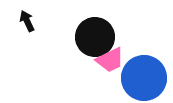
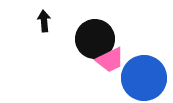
black arrow: moved 17 px right; rotated 20 degrees clockwise
black circle: moved 2 px down
